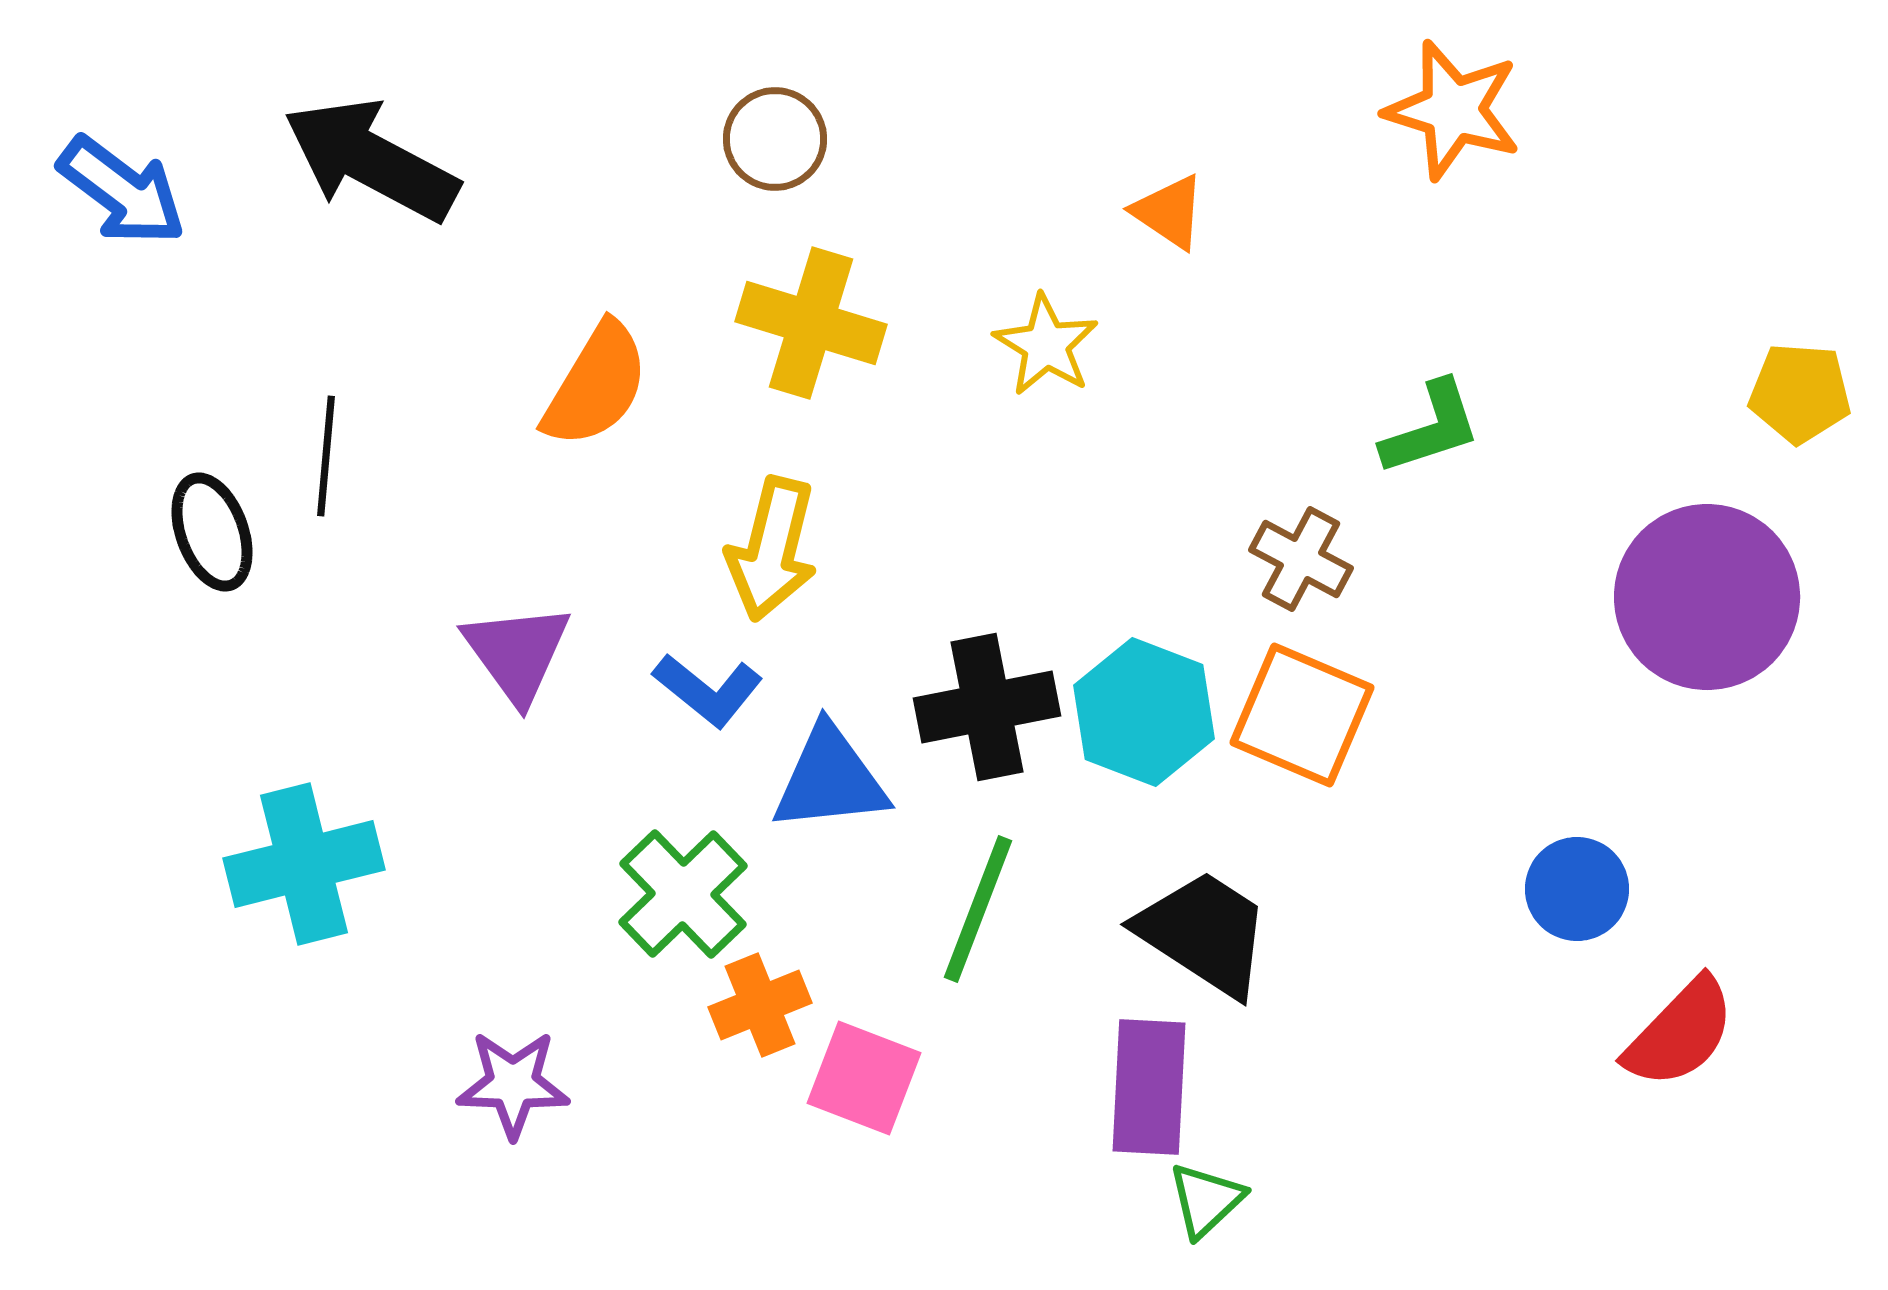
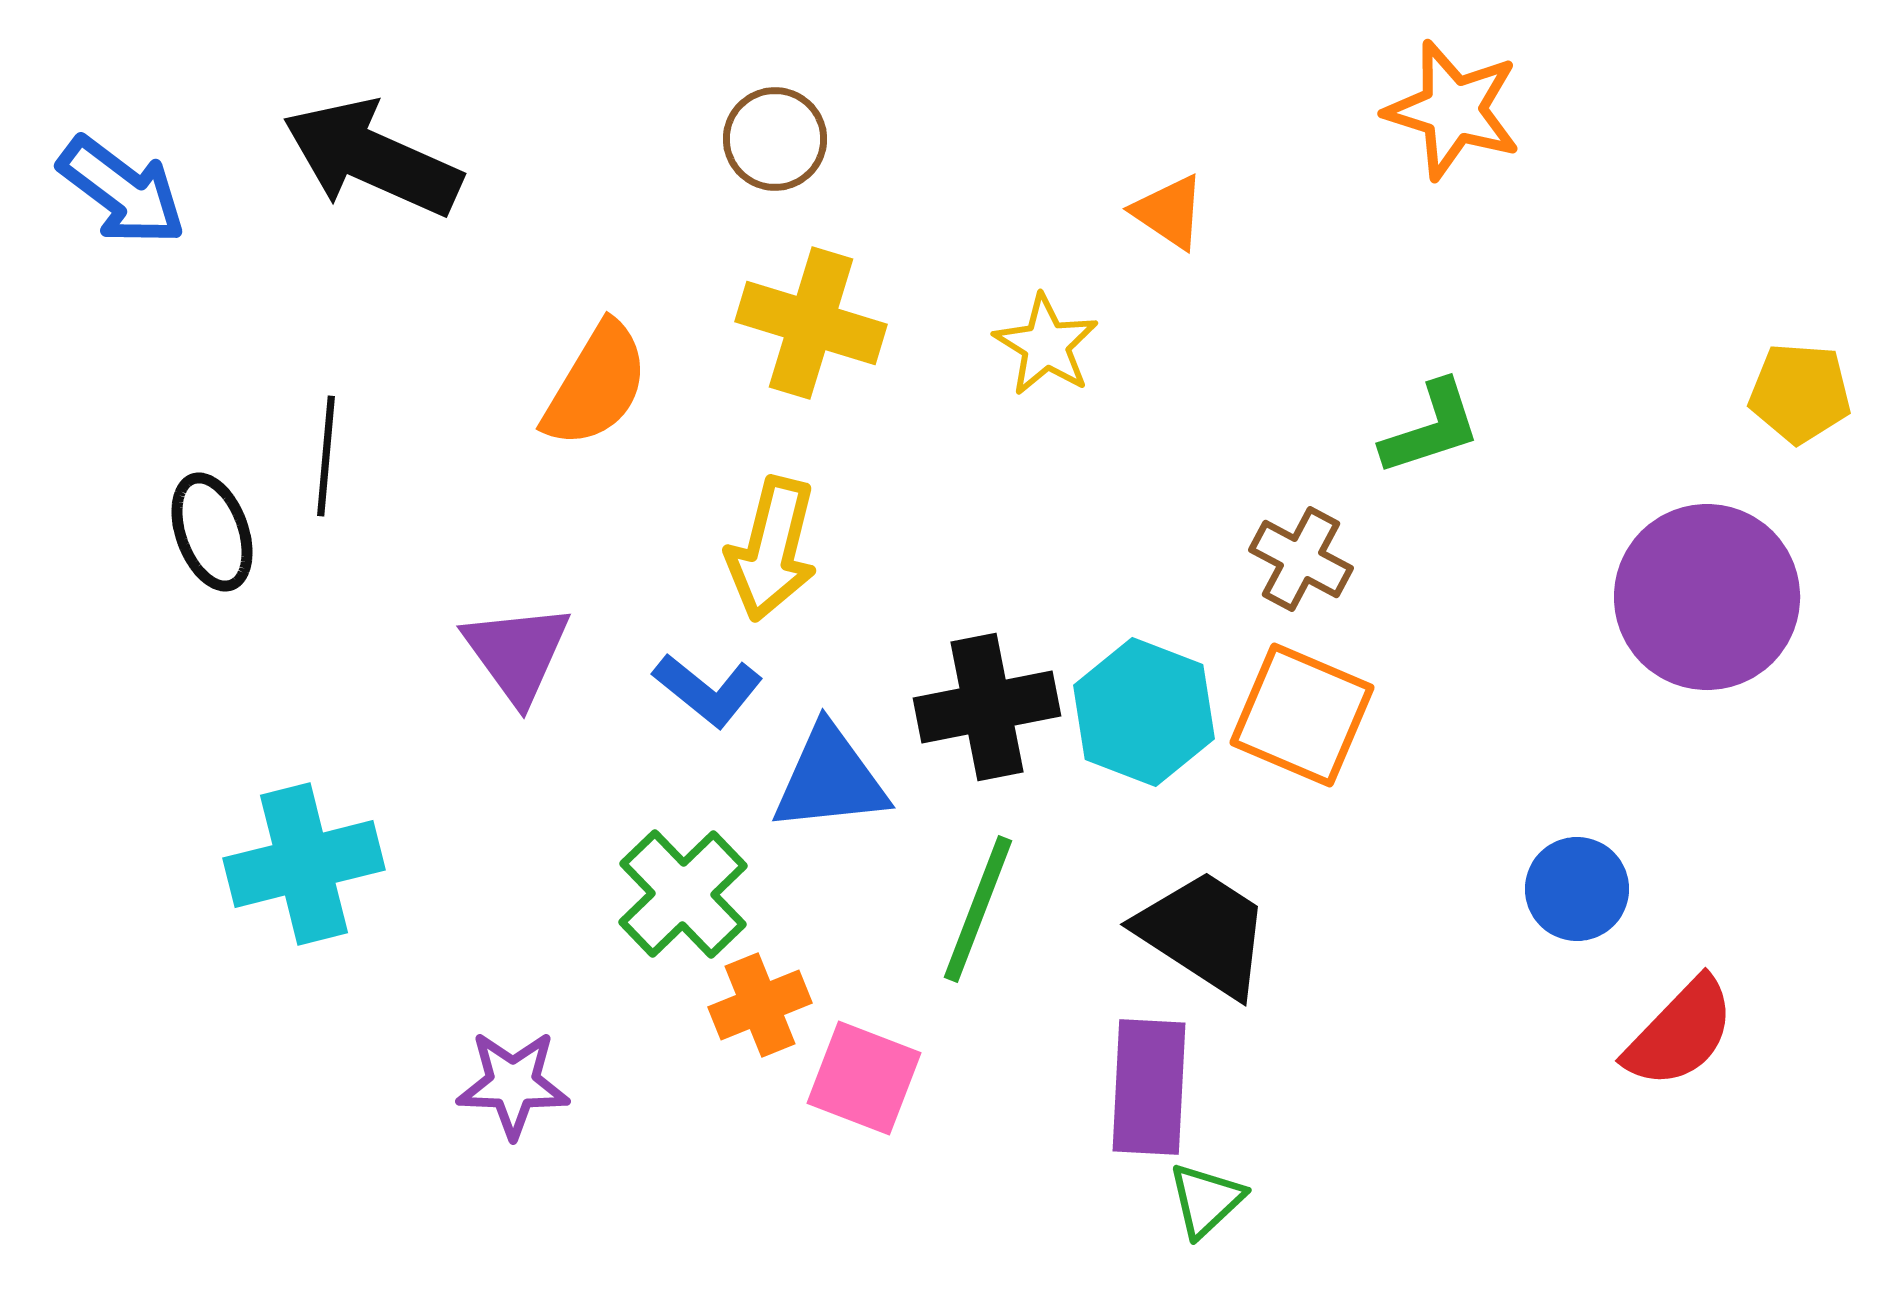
black arrow: moved 1 px right, 2 px up; rotated 4 degrees counterclockwise
